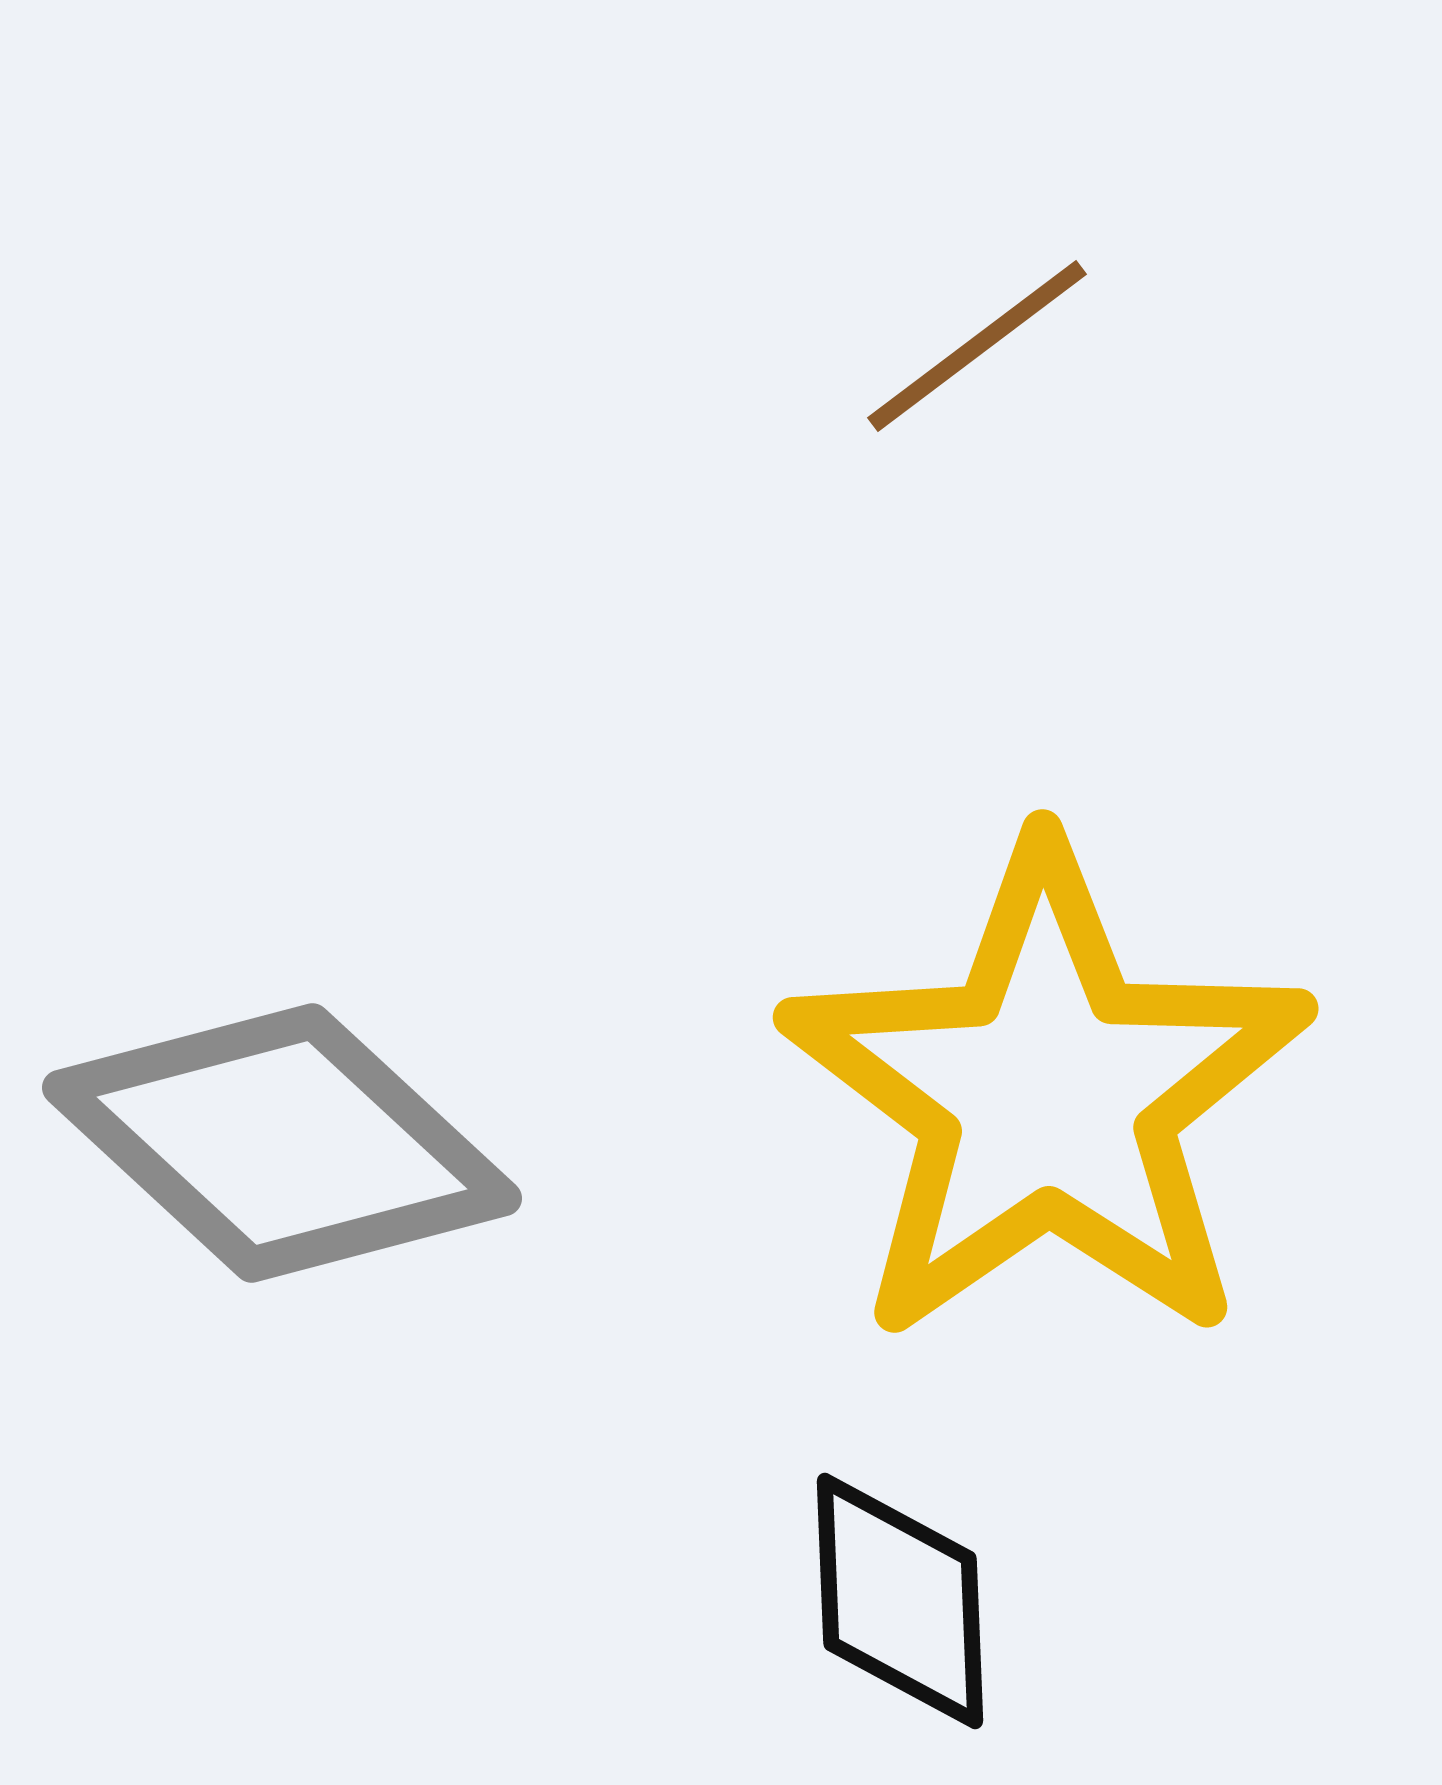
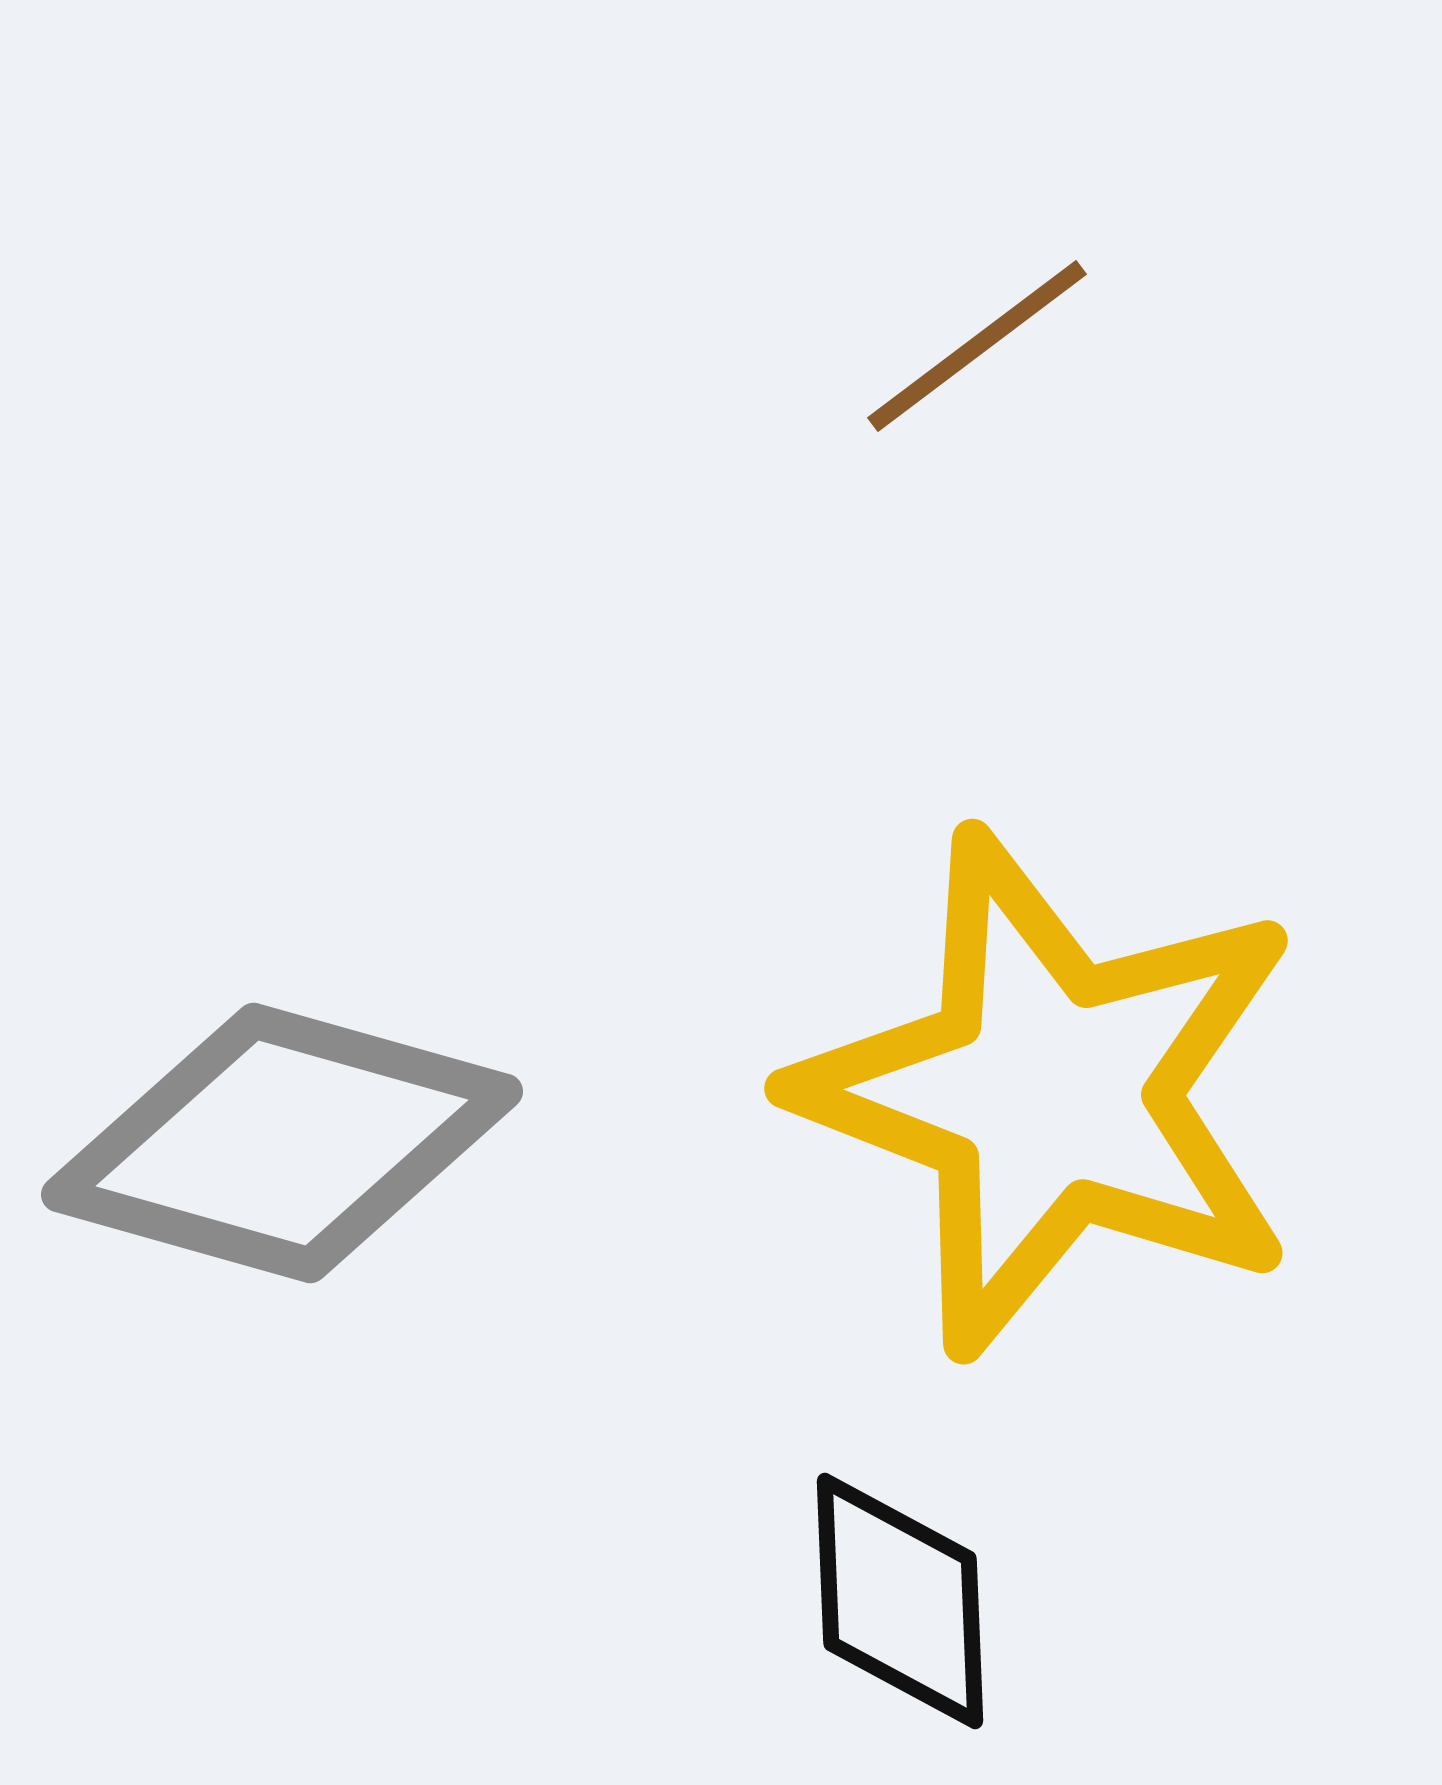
yellow star: moved 3 px right, 2 px up; rotated 16 degrees counterclockwise
gray diamond: rotated 27 degrees counterclockwise
